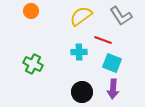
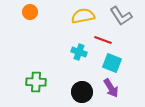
orange circle: moved 1 px left, 1 px down
yellow semicircle: moved 2 px right; rotated 25 degrees clockwise
cyan cross: rotated 21 degrees clockwise
green cross: moved 3 px right, 18 px down; rotated 24 degrees counterclockwise
purple arrow: moved 2 px left, 1 px up; rotated 36 degrees counterclockwise
